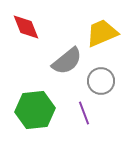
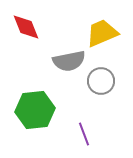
gray semicircle: moved 2 px right; rotated 28 degrees clockwise
purple line: moved 21 px down
